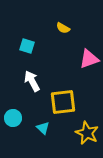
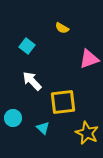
yellow semicircle: moved 1 px left
cyan square: rotated 21 degrees clockwise
white arrow: rotated 15 degrees counterclockwise
